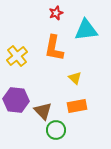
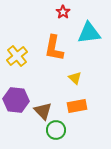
red star: moved 7 px right, 1 px up; rotated 16 degrees counterclockwise
cyan triangle: moved 3 px right, 3 px down
